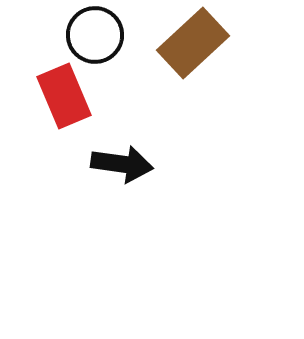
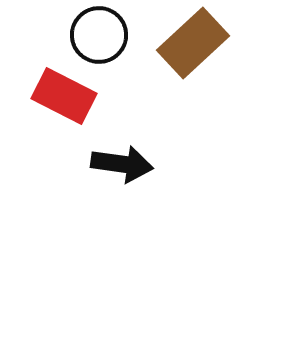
black circle: moved 4 px right
red rectangle: rotated 40 degrees counterclockwise
